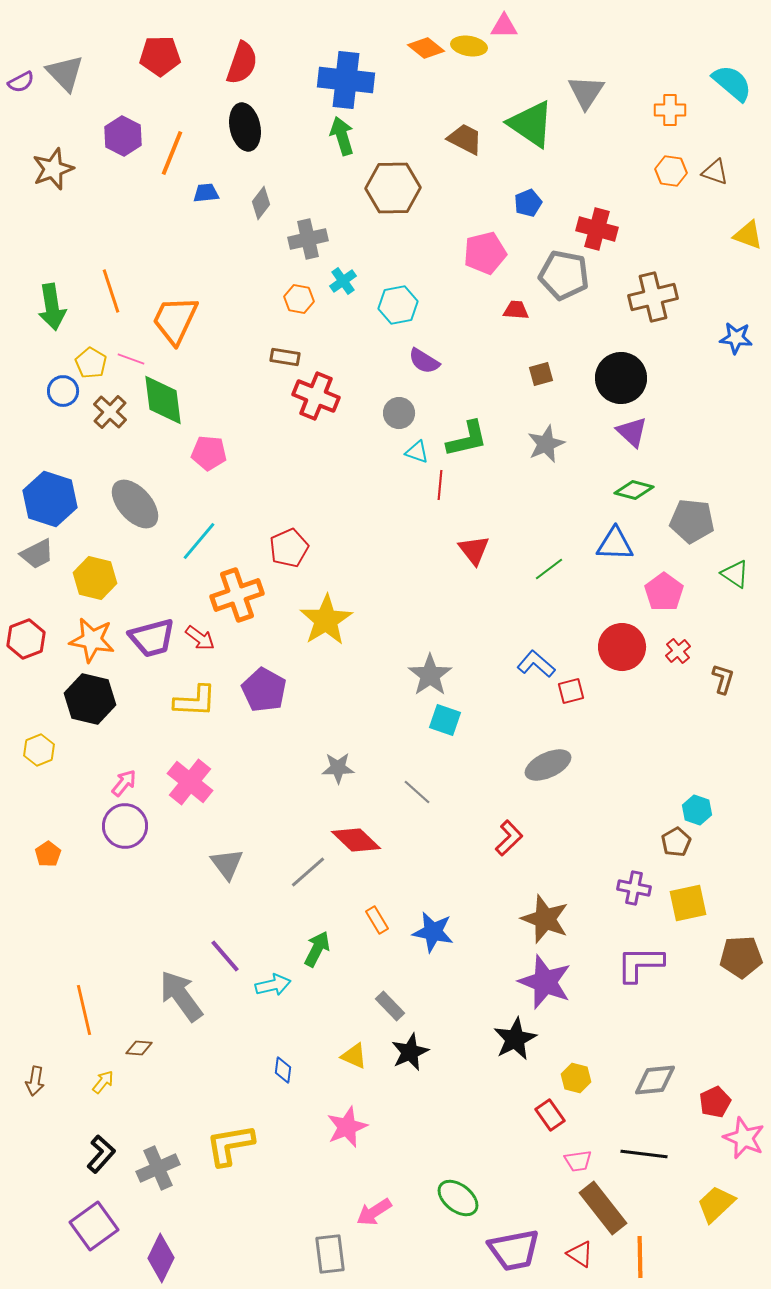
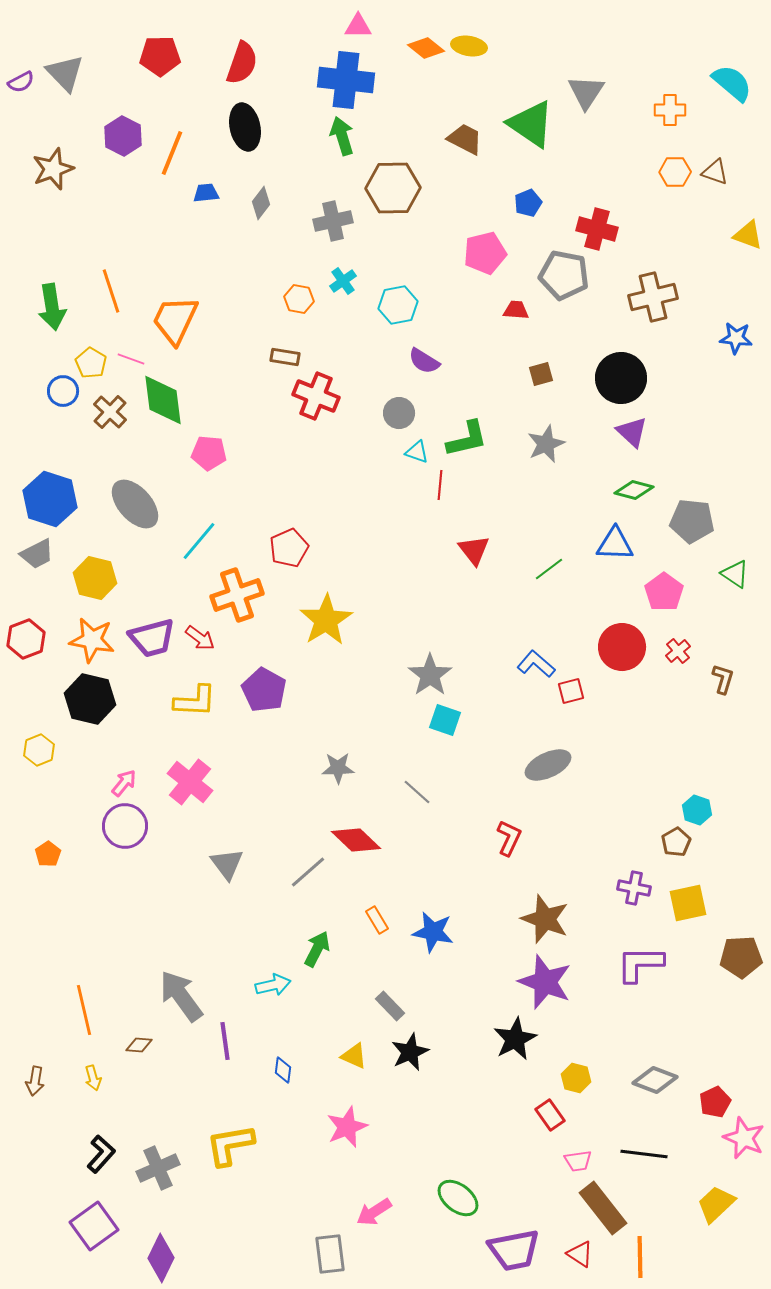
pink triangle at (504, 26): moved 146 px left
orange hexagon at (671, 171): moved 4 px right, 1 px down; rotated 8 degrees counterclockwise
gray cross at (308, 239): moved 25 px right, 18 px up
red L-shape at (509, 838): rotated 21 degrees counterclockwise
purple line at (225, 956): moved 85 px down; rotated 33 degrees clockwise
brown diamond at (139, 1048): moved 3 px up
gray diamond at (655, 1080): rotated 27 degrees clockwise
yellow arrow at (103, 1082): moved 10 px left, 4 px up; rotated 125 degrees clockwise
